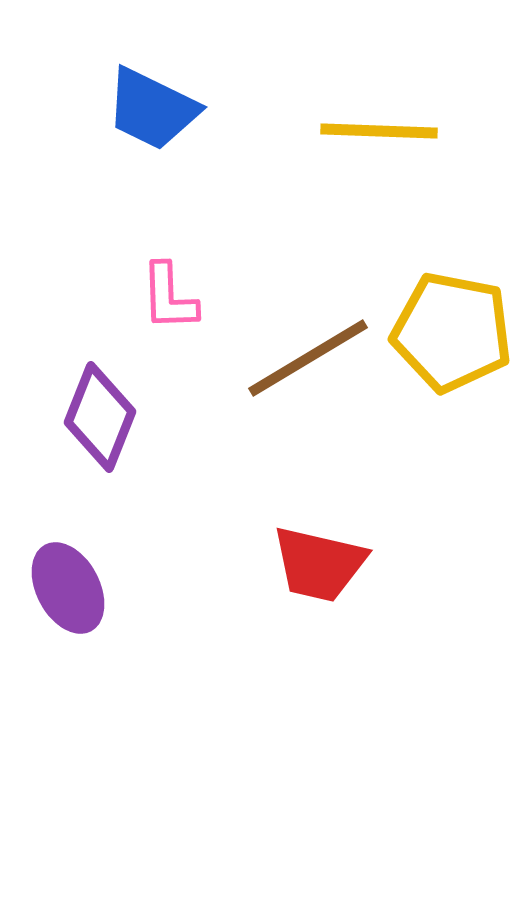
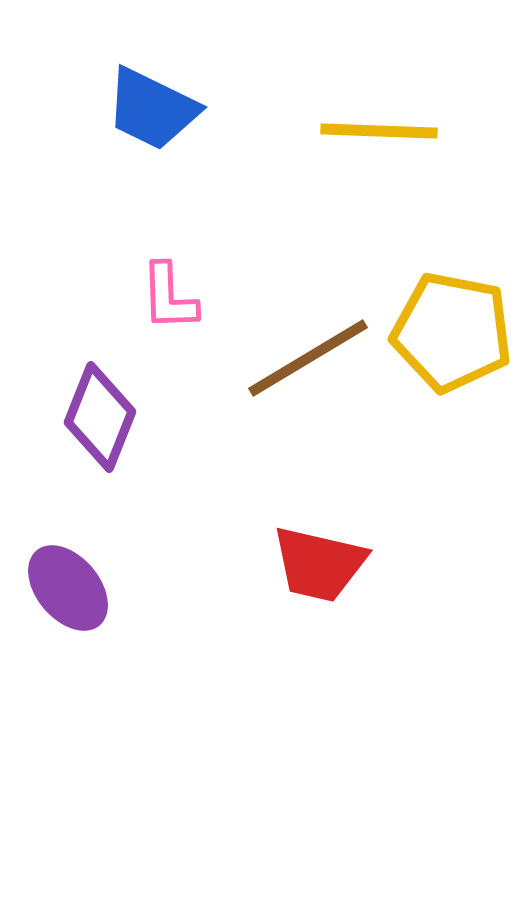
purple ellipse: rotated 12 degrees counterclockwise
